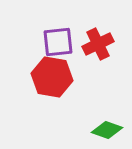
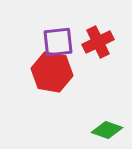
red cross: moved 2 px up
red hexagon: moved 5 px up
